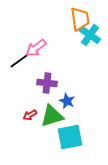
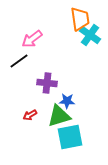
pink arrow: moved 4 px left, 9 px up
blue star: rotated 21 degrees counterclockwise
green triangle: moved 7 px right
